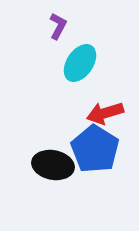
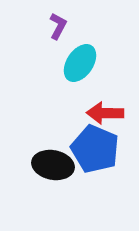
red arrow: rotated 18 degrees clockwise
blue pentagon: rotated 9 degrees counterclockwise
